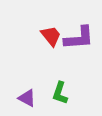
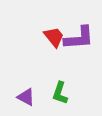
red trapezoid: moved 3 px right, 1 px down
purple triangle: moved 1 px left, 1 px up
